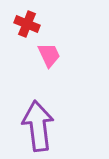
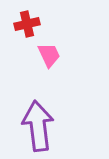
red cross: rotated 35 degrees counterclockwise
